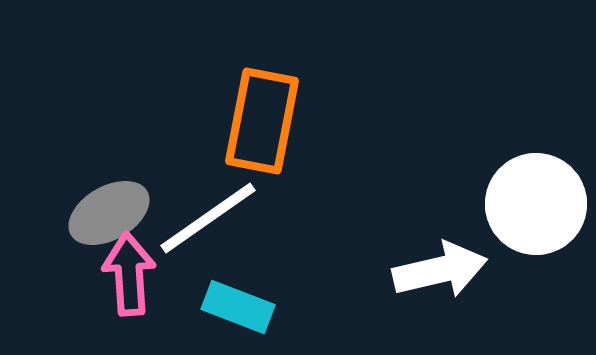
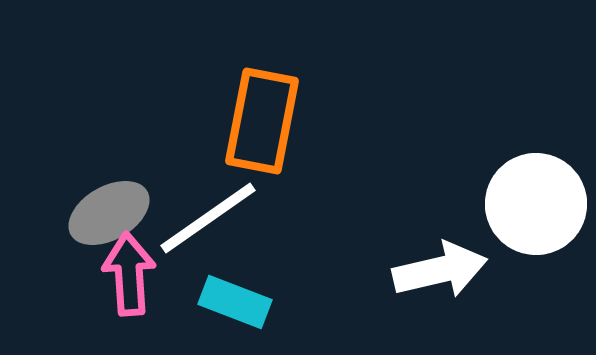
cyan rectangle: moved 3 px left, 5 px up
